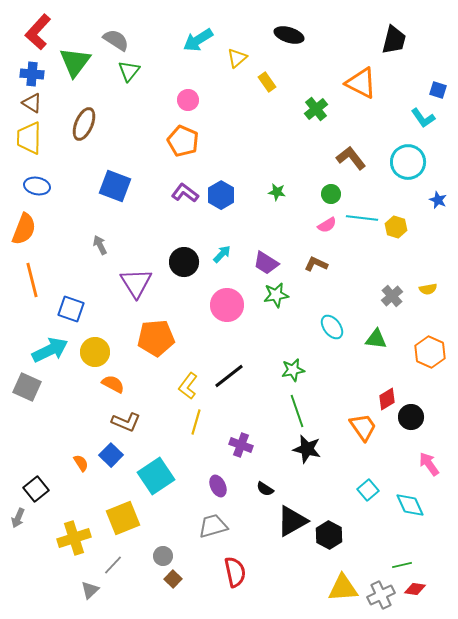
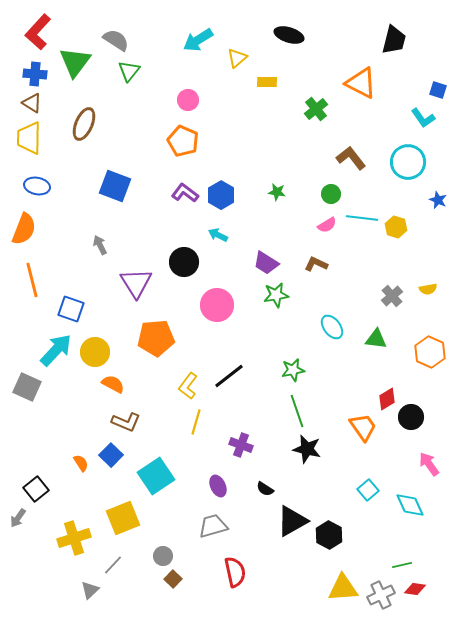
blue cross at (32, 74): moved 3 px right
yellow rectangle at (267, 82): rotated 54 degrees counterclockwise
cyan arrow at (222, 254): moved 4 px left, 19 px up; rotated 108 degrees counterclockwise
pink circle at (227, 305): moved 10 px left
cyan arrow at (50, 350): moved 6 px right; rotated 21 degrees counterclockwise
gray arrow at (18, 518): rotated 12 degrees clockwise
